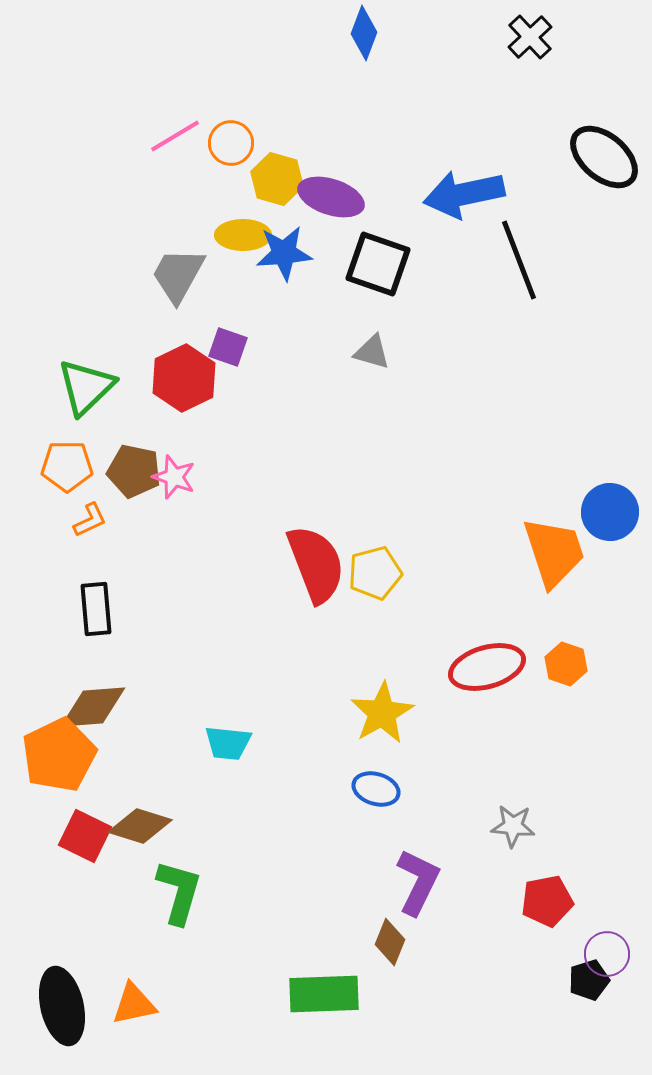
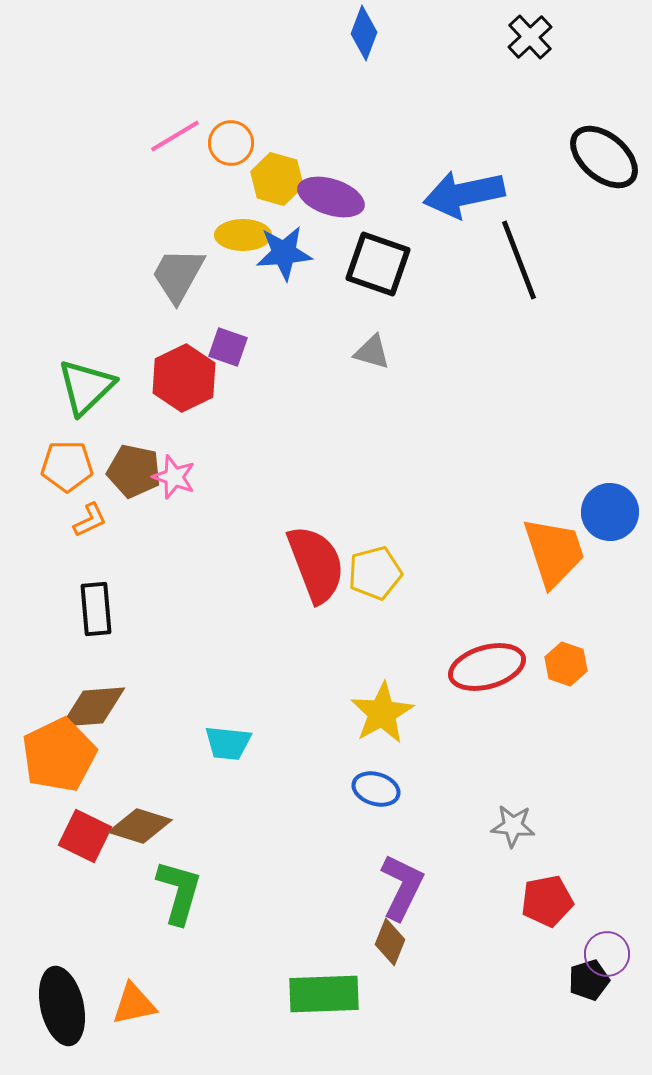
purple L-shape at (418, 882): moved 16 px left, 5 px down
